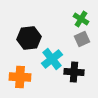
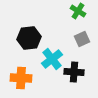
green cross: moved 3 px left, 8 px up
orange cross: moved 1 px right, 1 px down
